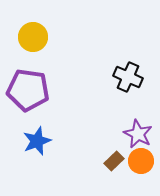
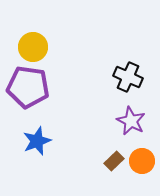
yellow circle: moved 10 px down
purple pentagon: moved 3 px up
purple star: moved 7 px left, 13 px up
orange circle: moved 1 px right
